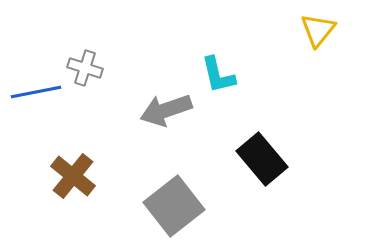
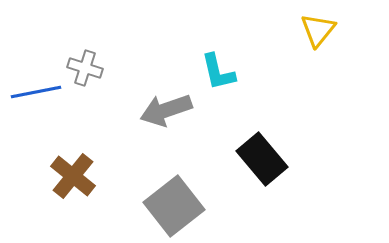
cyan L-shape: moved 3 px up
